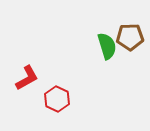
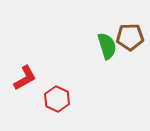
red L-shape: moved 2 px left
